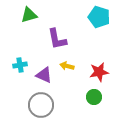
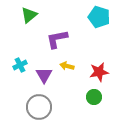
green triangle: rotated 24 degrees counterclockwise
purple L-shape: rotated 90 degrees clockwise
cyan cross: rotated 16 degrees counterclockwise
purple triangle: rotated 36 degrees clockwise
gray circle: moved 2 px left, 2 px down
